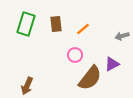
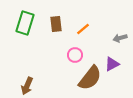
green rectangle: moved 1 px left, 1 px up
gray arrow: moved 2 px left, 2 px down
